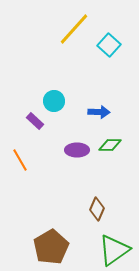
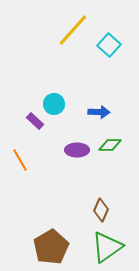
yellow line: moved 1 px left, 1 px down
cyan circle: moved 3 px down
brown diamond: moved 4 px right, 1 px down
green triangle: moved 7 px left, 3 px up
